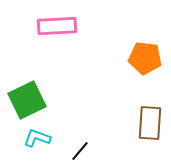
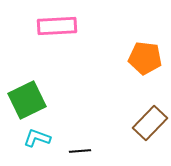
brown rectangle: rotated 40 degrees clockwise
black line: rotated 45 degrees clockwise
